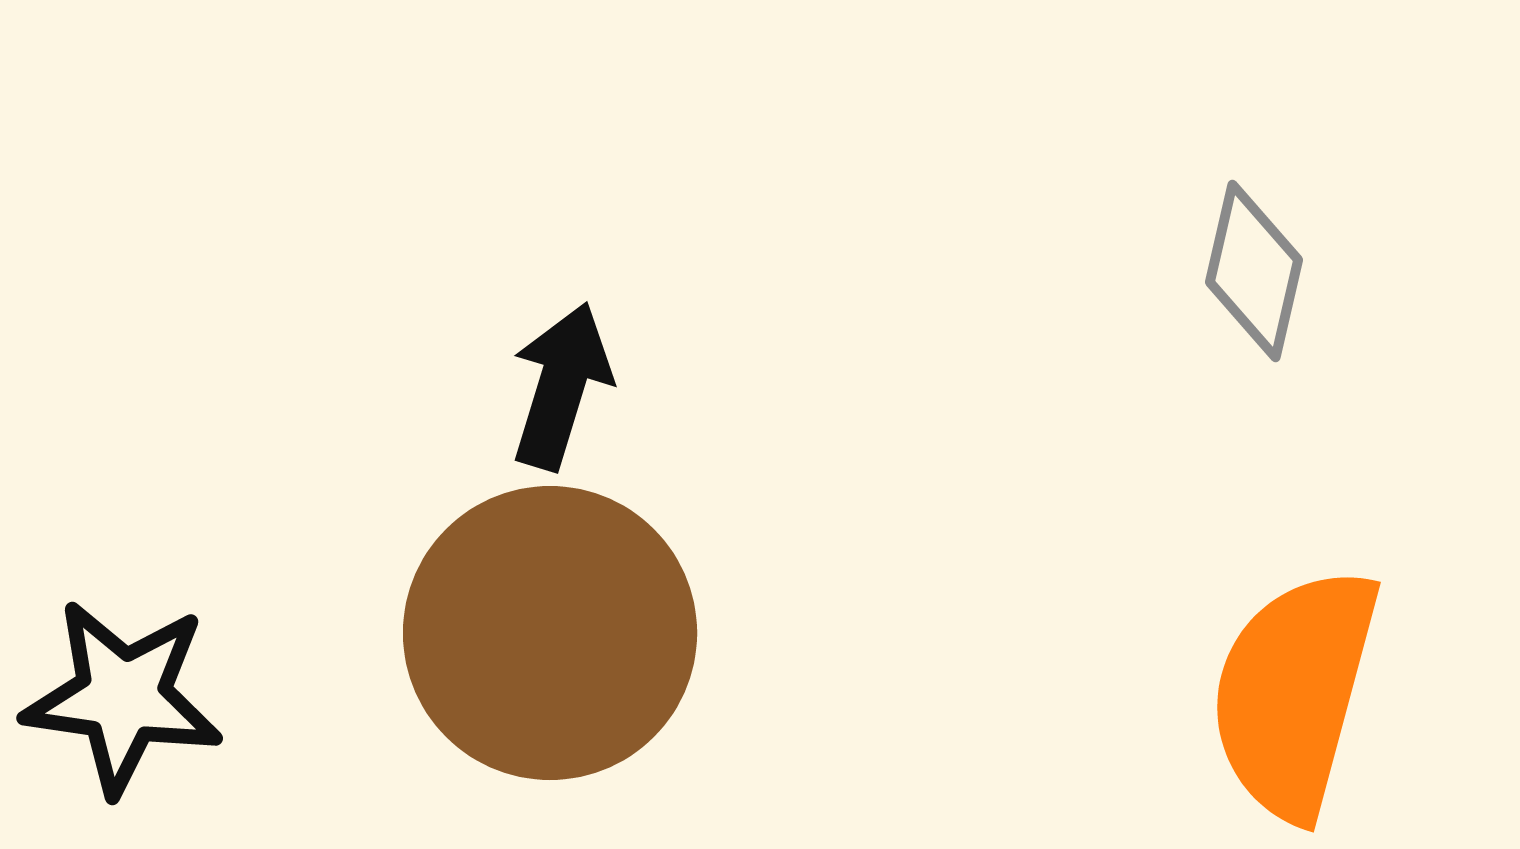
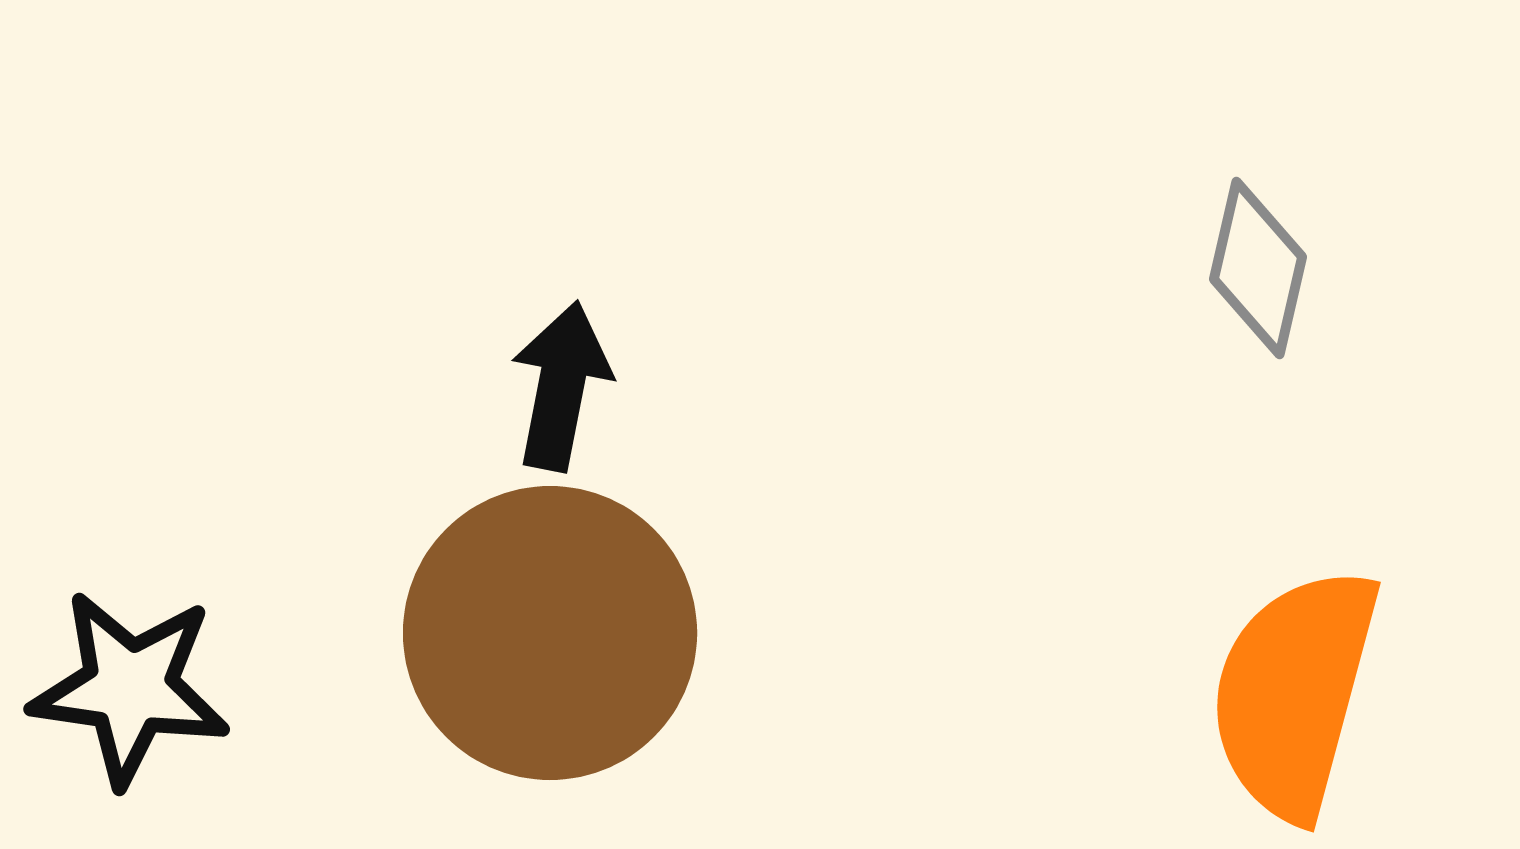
gray diamond: moved 4 px right, 3 px up
black arrow: rotated 6 degrees counterclockwise
black star: moved 7 px right, 9 px up
